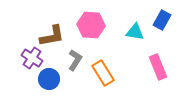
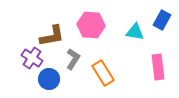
gray L-shape: moved 2 px left, 1 px up
pink rectangle: rotated 15 degrees clockwise
